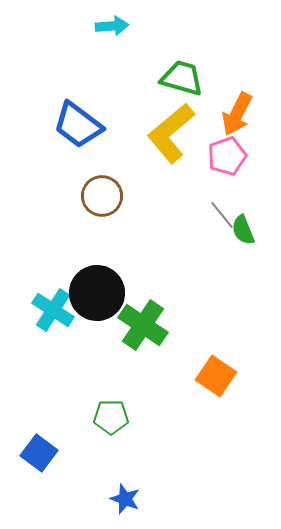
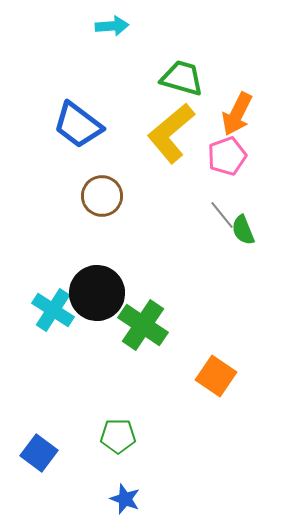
green pentagon: moved 7 px right, 19 px down
